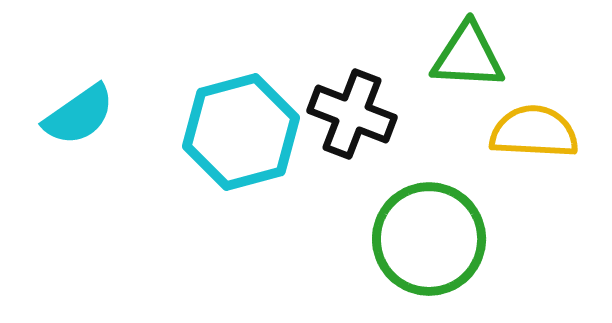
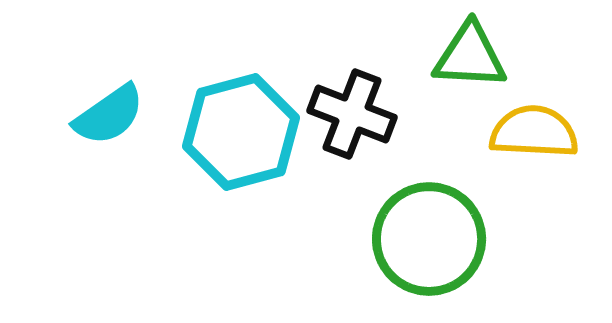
green triangle: moved 2 px right
cyan semicircle: moved 30 px right
